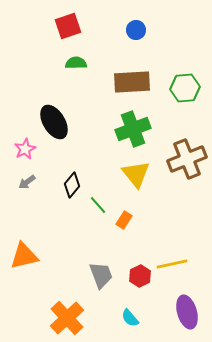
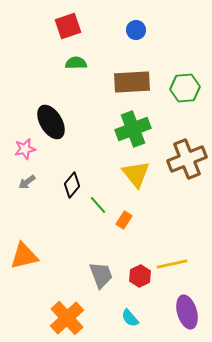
black ellipse: moved 3 px left
pink star: rotated 15 degrees clockwise
